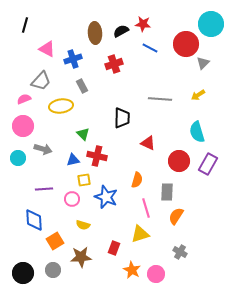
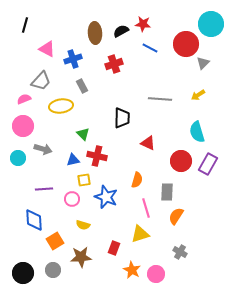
red circle at (179, 161): moved 2 px right
